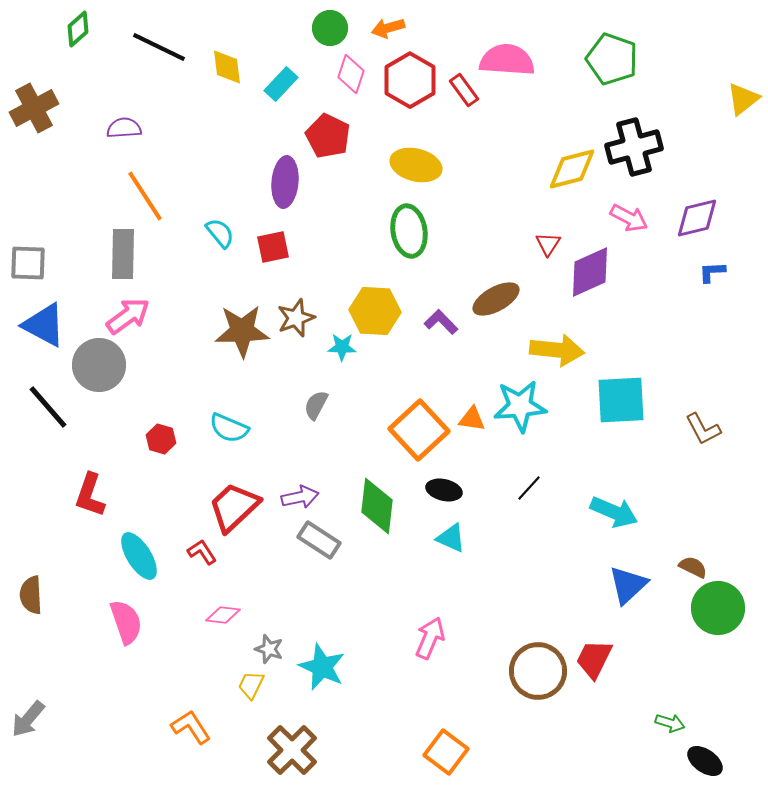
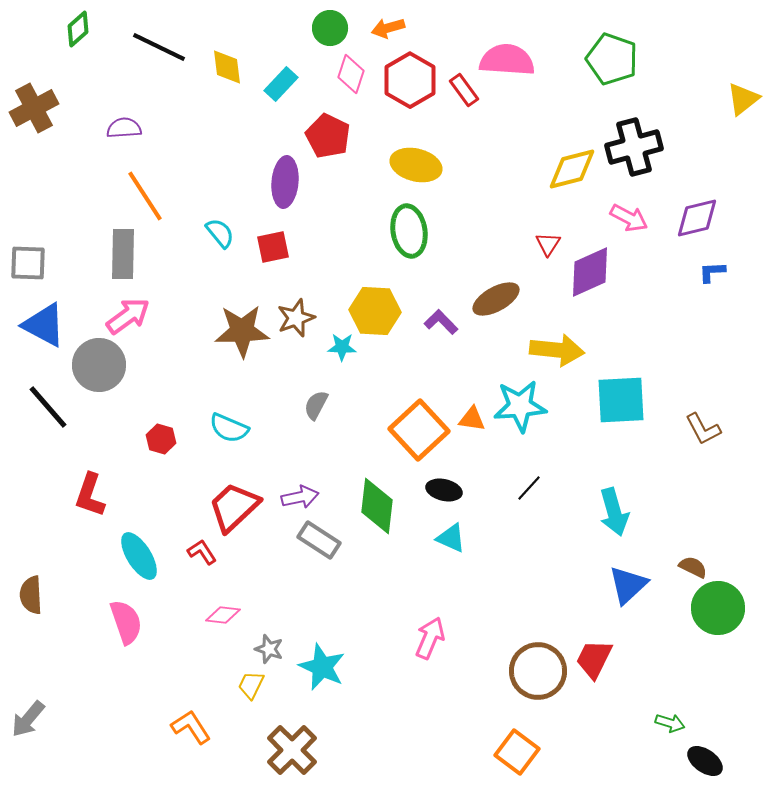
cyan arrow at (614, 512): rotated 51 degrees clockwise
orange square at (446, 752): moved 71 px right
